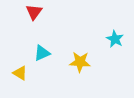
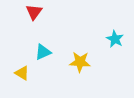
cyan triangle: moved 1 px right, 1 px up
yellow triangle: moved 2 px right
